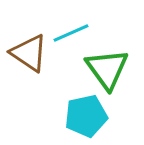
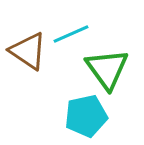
cyan line: moved 1 px down
brown triangle: moved 1 px left, 2 px up
